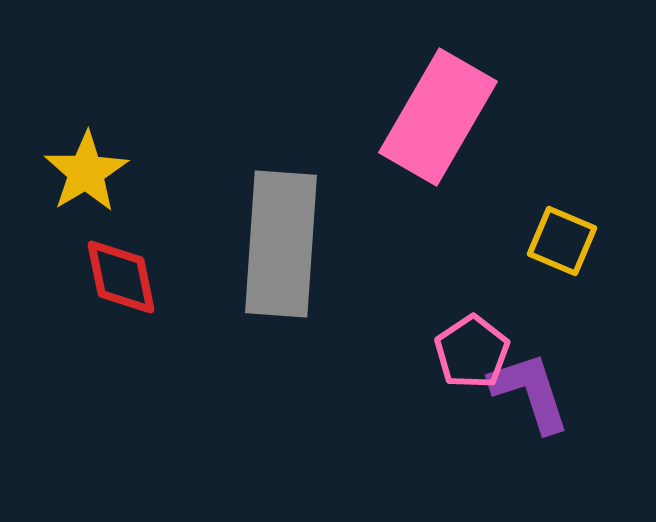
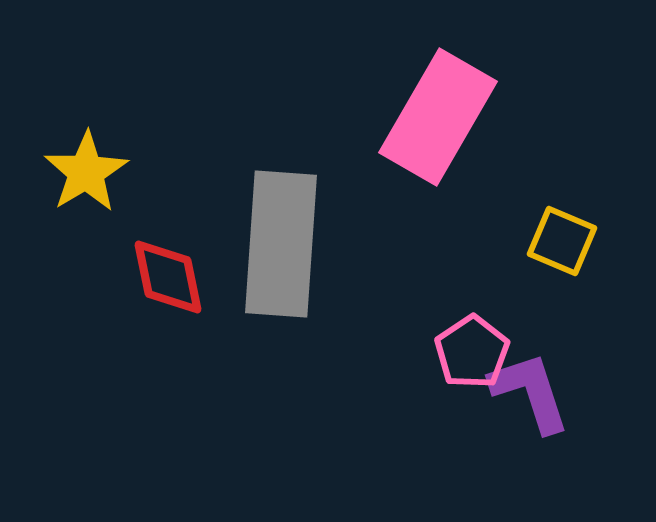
red diamond: moved 47 px right
